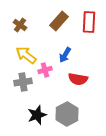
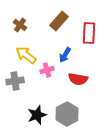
red rectangle: moved 11 px down
pink cross: moved 2 px right
gray cross: moved 8 px left, 1 px up
